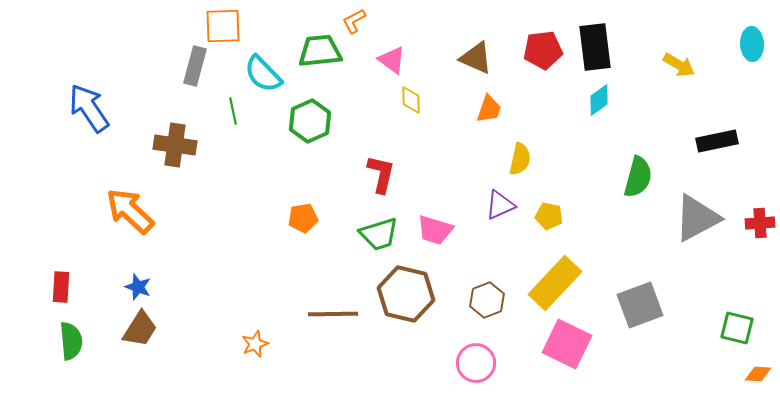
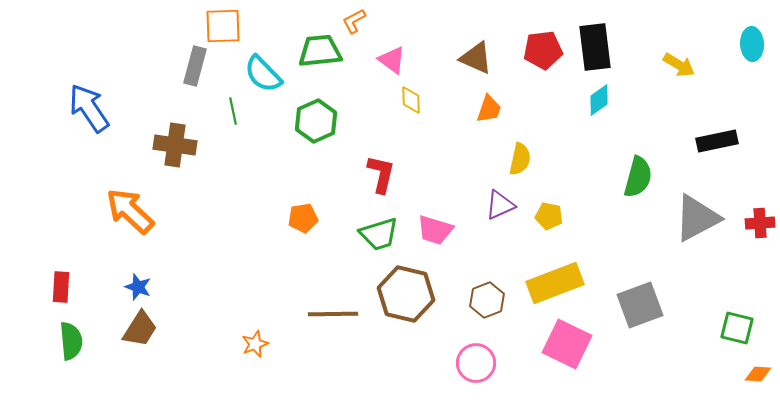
green hexagon at (310, 121): moved 6 px right
yellow rectangle at (555, 283): rotated 26 degrees clockwise
